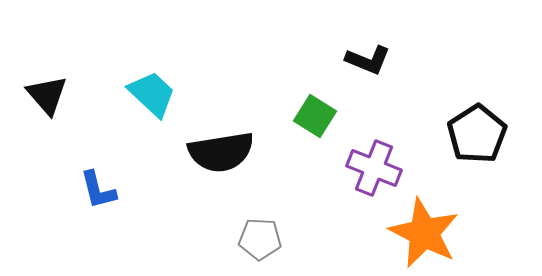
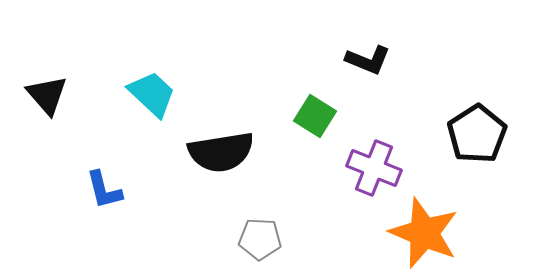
blue L-shape: moved 6 px right
orange star: rotated 4 degrees counterclockwise
